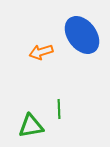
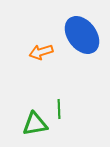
green triangle: moved 4 px right, 2 px up
